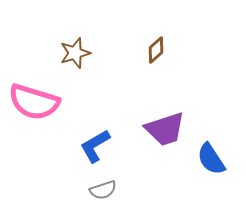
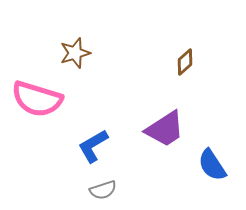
brown diamond: moved 29 px right, 12 px down
pink semicircle: moved 3 px right, 3 px up
purple trapezoid: rotated 15 degrees counterclockwise
blue L-shape: moved 2 px left
blue semicircle: moved 1 px right, 6 px down
